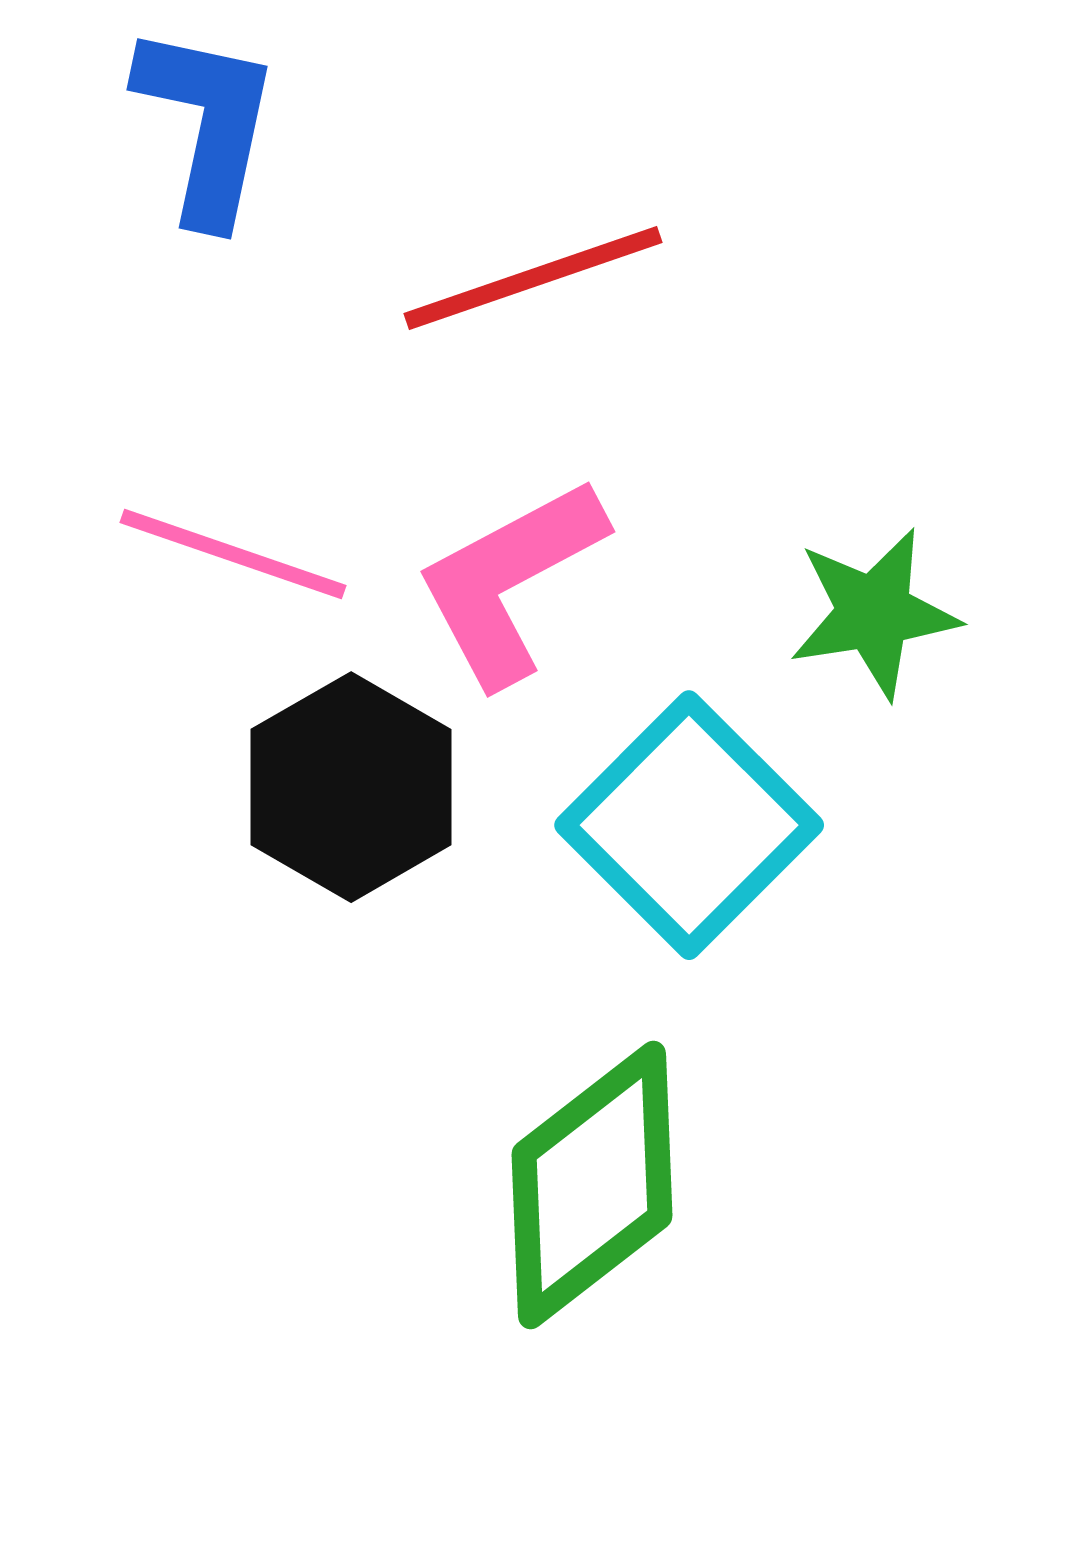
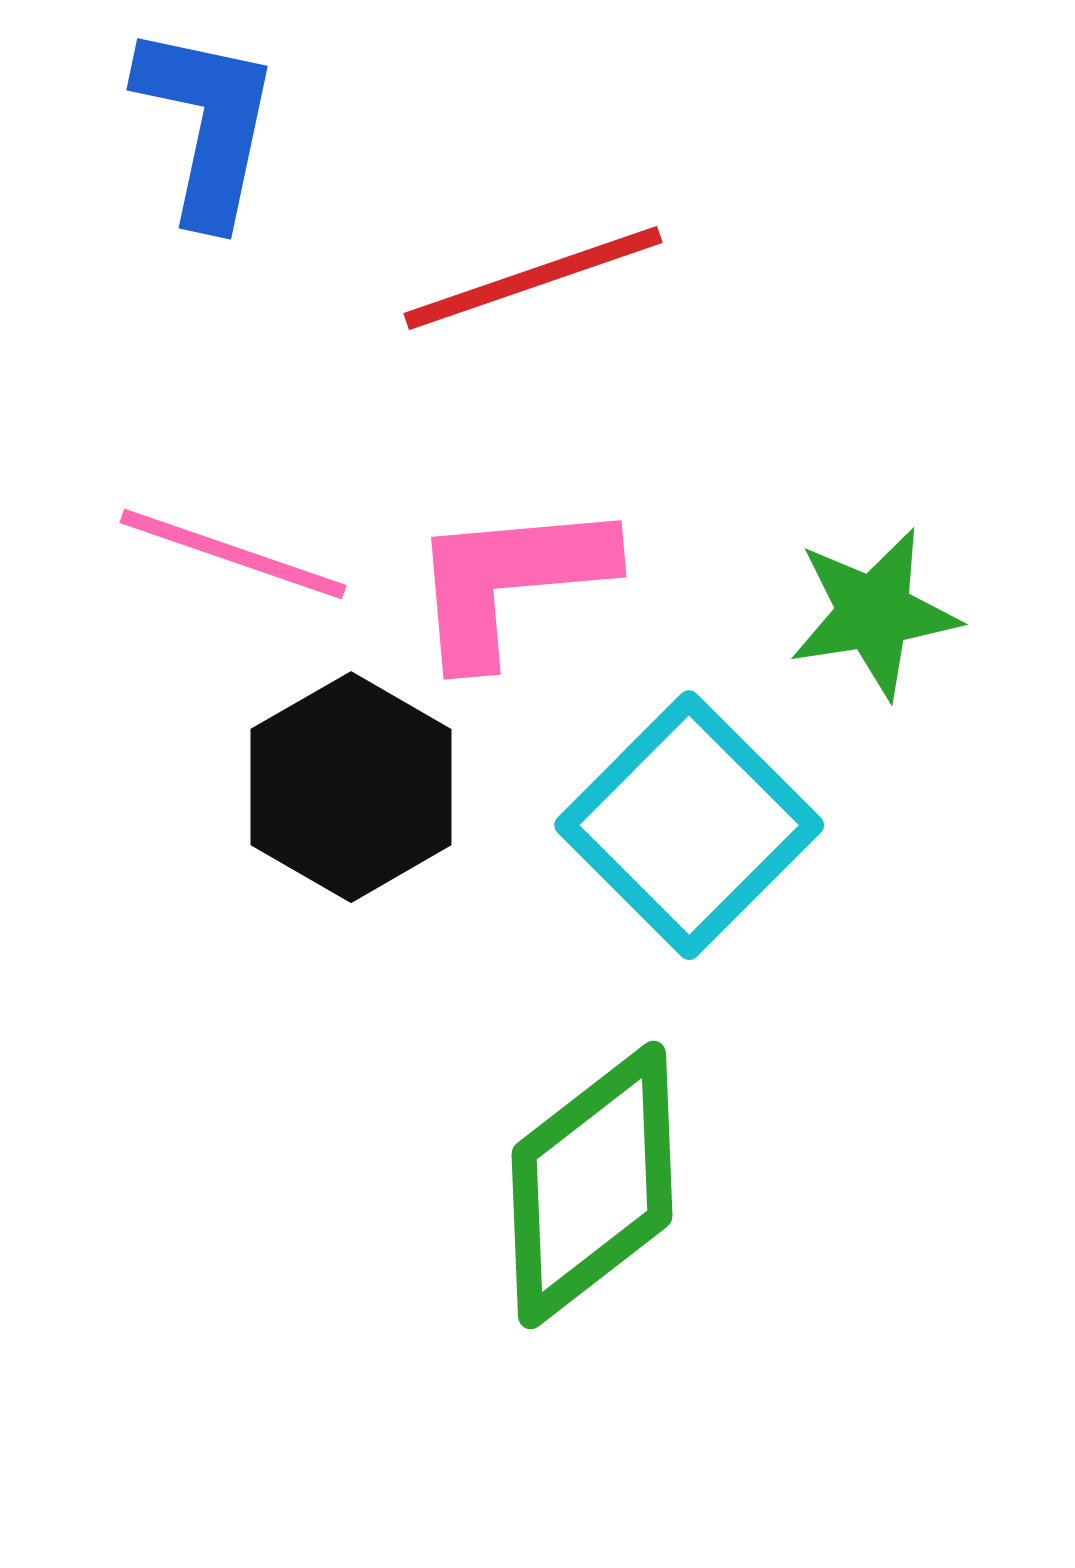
pink L-shape: rotated 23 degrees clockwise
